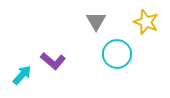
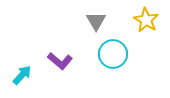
yellow star: moved 2 px up; rotated 10 degrees clockwise
cyan circle: moved 4 px left
purple L-shape: moved 7 px right
